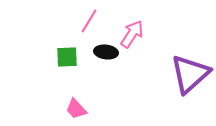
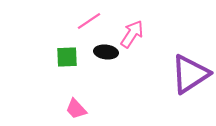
pink line: rotated 25 degrees clockwise
purple triangle: rotated 9 degrees clockwise
